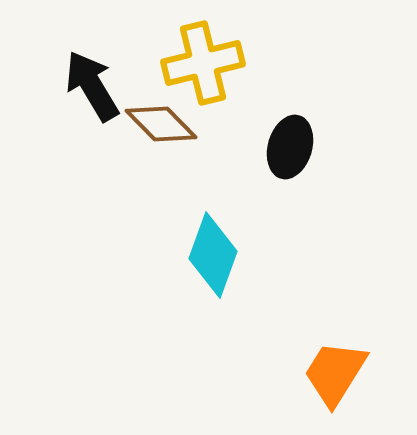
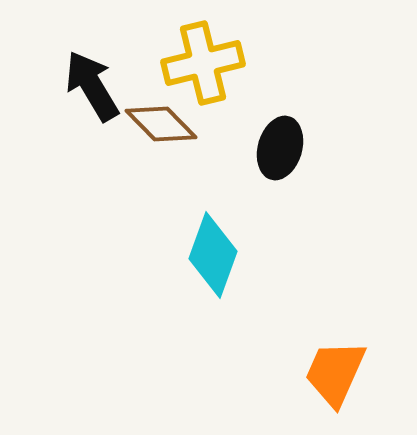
black ellipse: moved 10 px left, 1 px down
orange trapezoid: rotated 8 degrees counterclockwise
